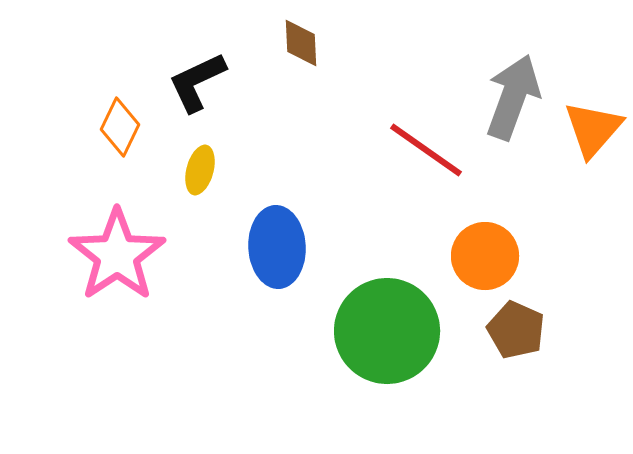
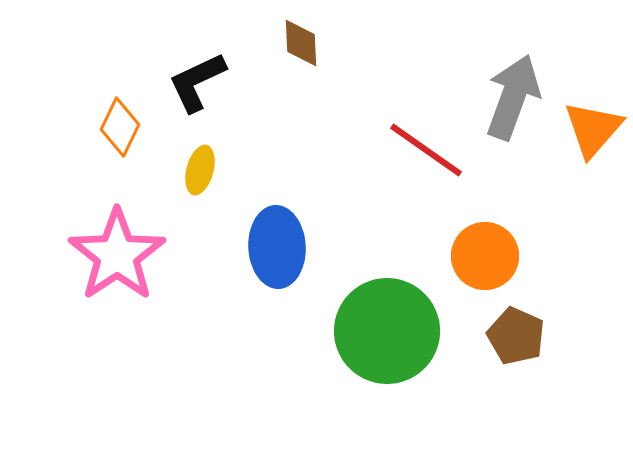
brown pentagon: moved 6 px down
